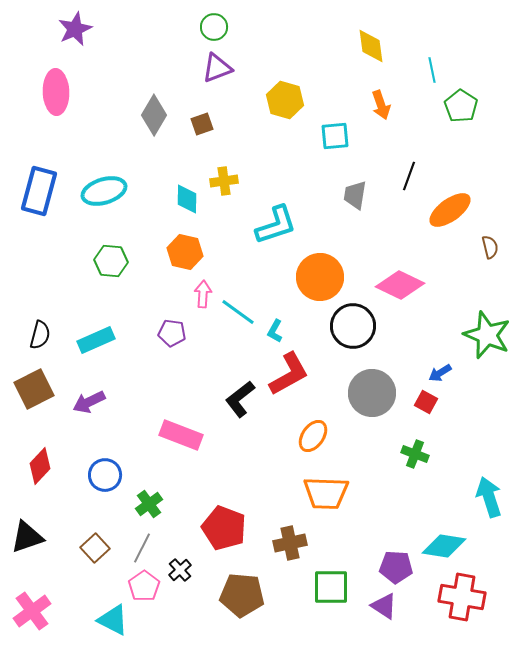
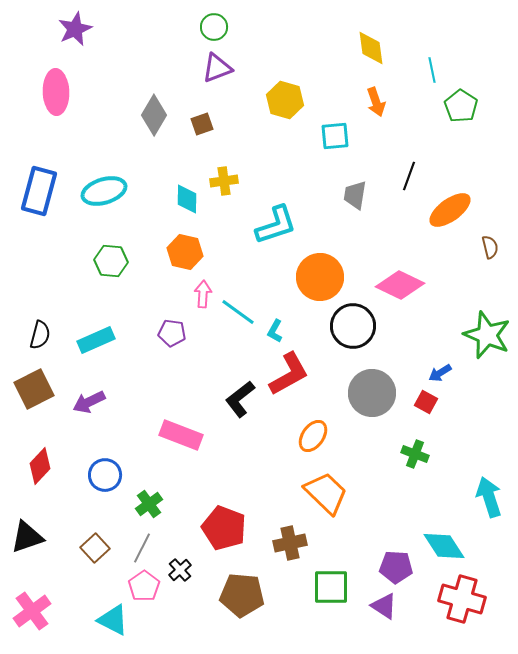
yellow diamond at (371, 46): moved 2 px down
orange arrow at (381, 105): moved 5 px left, 3 px up
orange trapezoid at (326, 493): rotated 138 degrees counterclockwise
cyan diamond at (444, 546): rotated 48 degrees clockwise
red cross at (462, 597): moved 2 px down; rotated 6 degrees clockwise
